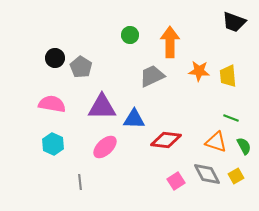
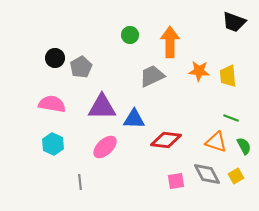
gray pentagon: rotated 10 degrees clockwise
pink square: rotated 24 degrees clockwise
